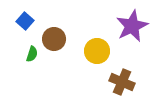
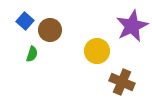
brown circle: moved 4 px left, 9 px up
